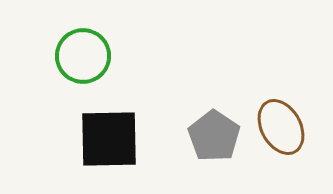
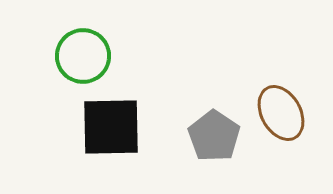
brown ellipse: moved 14 px up
black square: moved 2 px right, 12 px up
